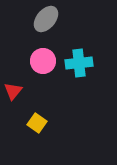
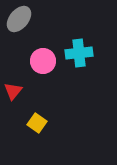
gray ellipse: moved 27 px left
cyan cross: moved 10 px up
